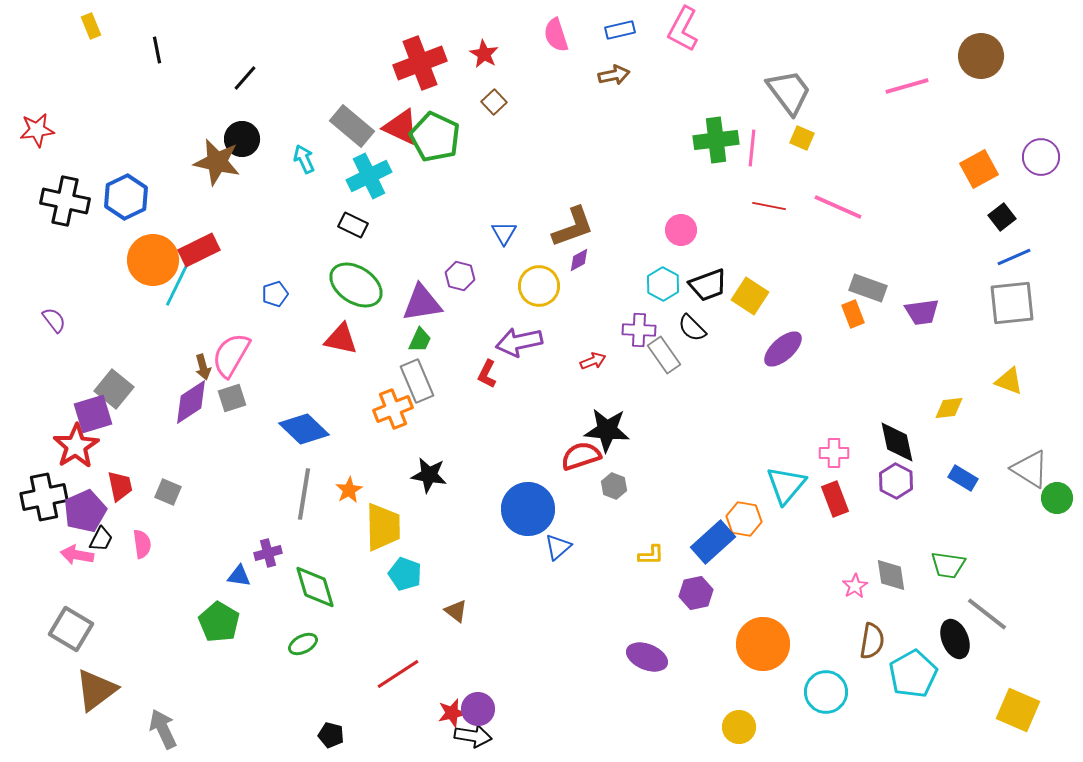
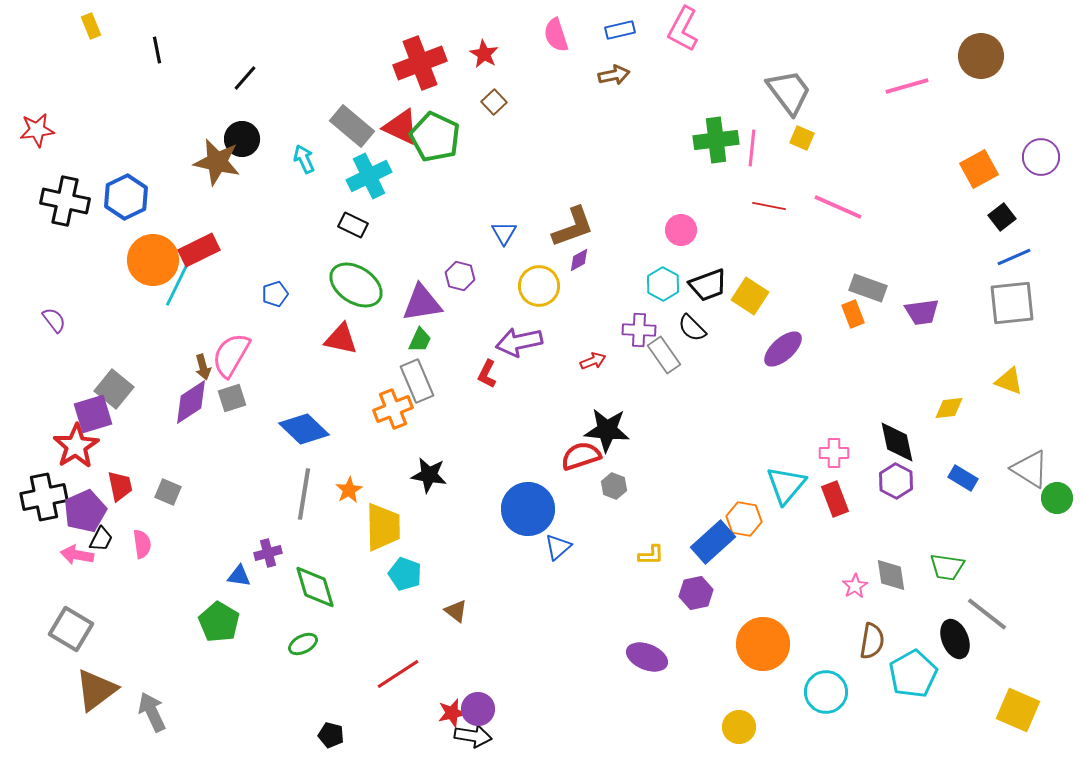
green trapezoid at (948, 565): moved 1 px left, 2 px down
gray arrow at (163, 729): moved 11 px left, 17 px up
